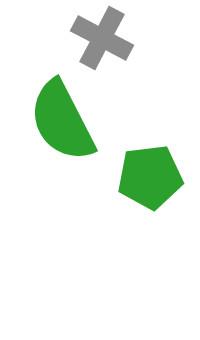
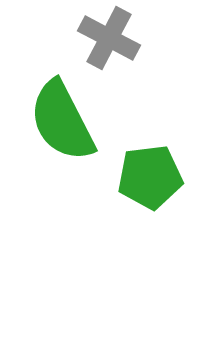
gray cross: moved 7 px right
